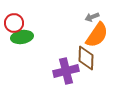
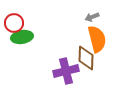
orange semicircle: moved 4 px down; rotated 48 degrees counterclockwise
